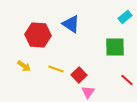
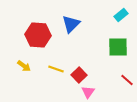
cyan rectangle: moved 4 px left, 2 px up
blue triangle: rotated 42 degrees clockwise
green square: moved 3 px right
